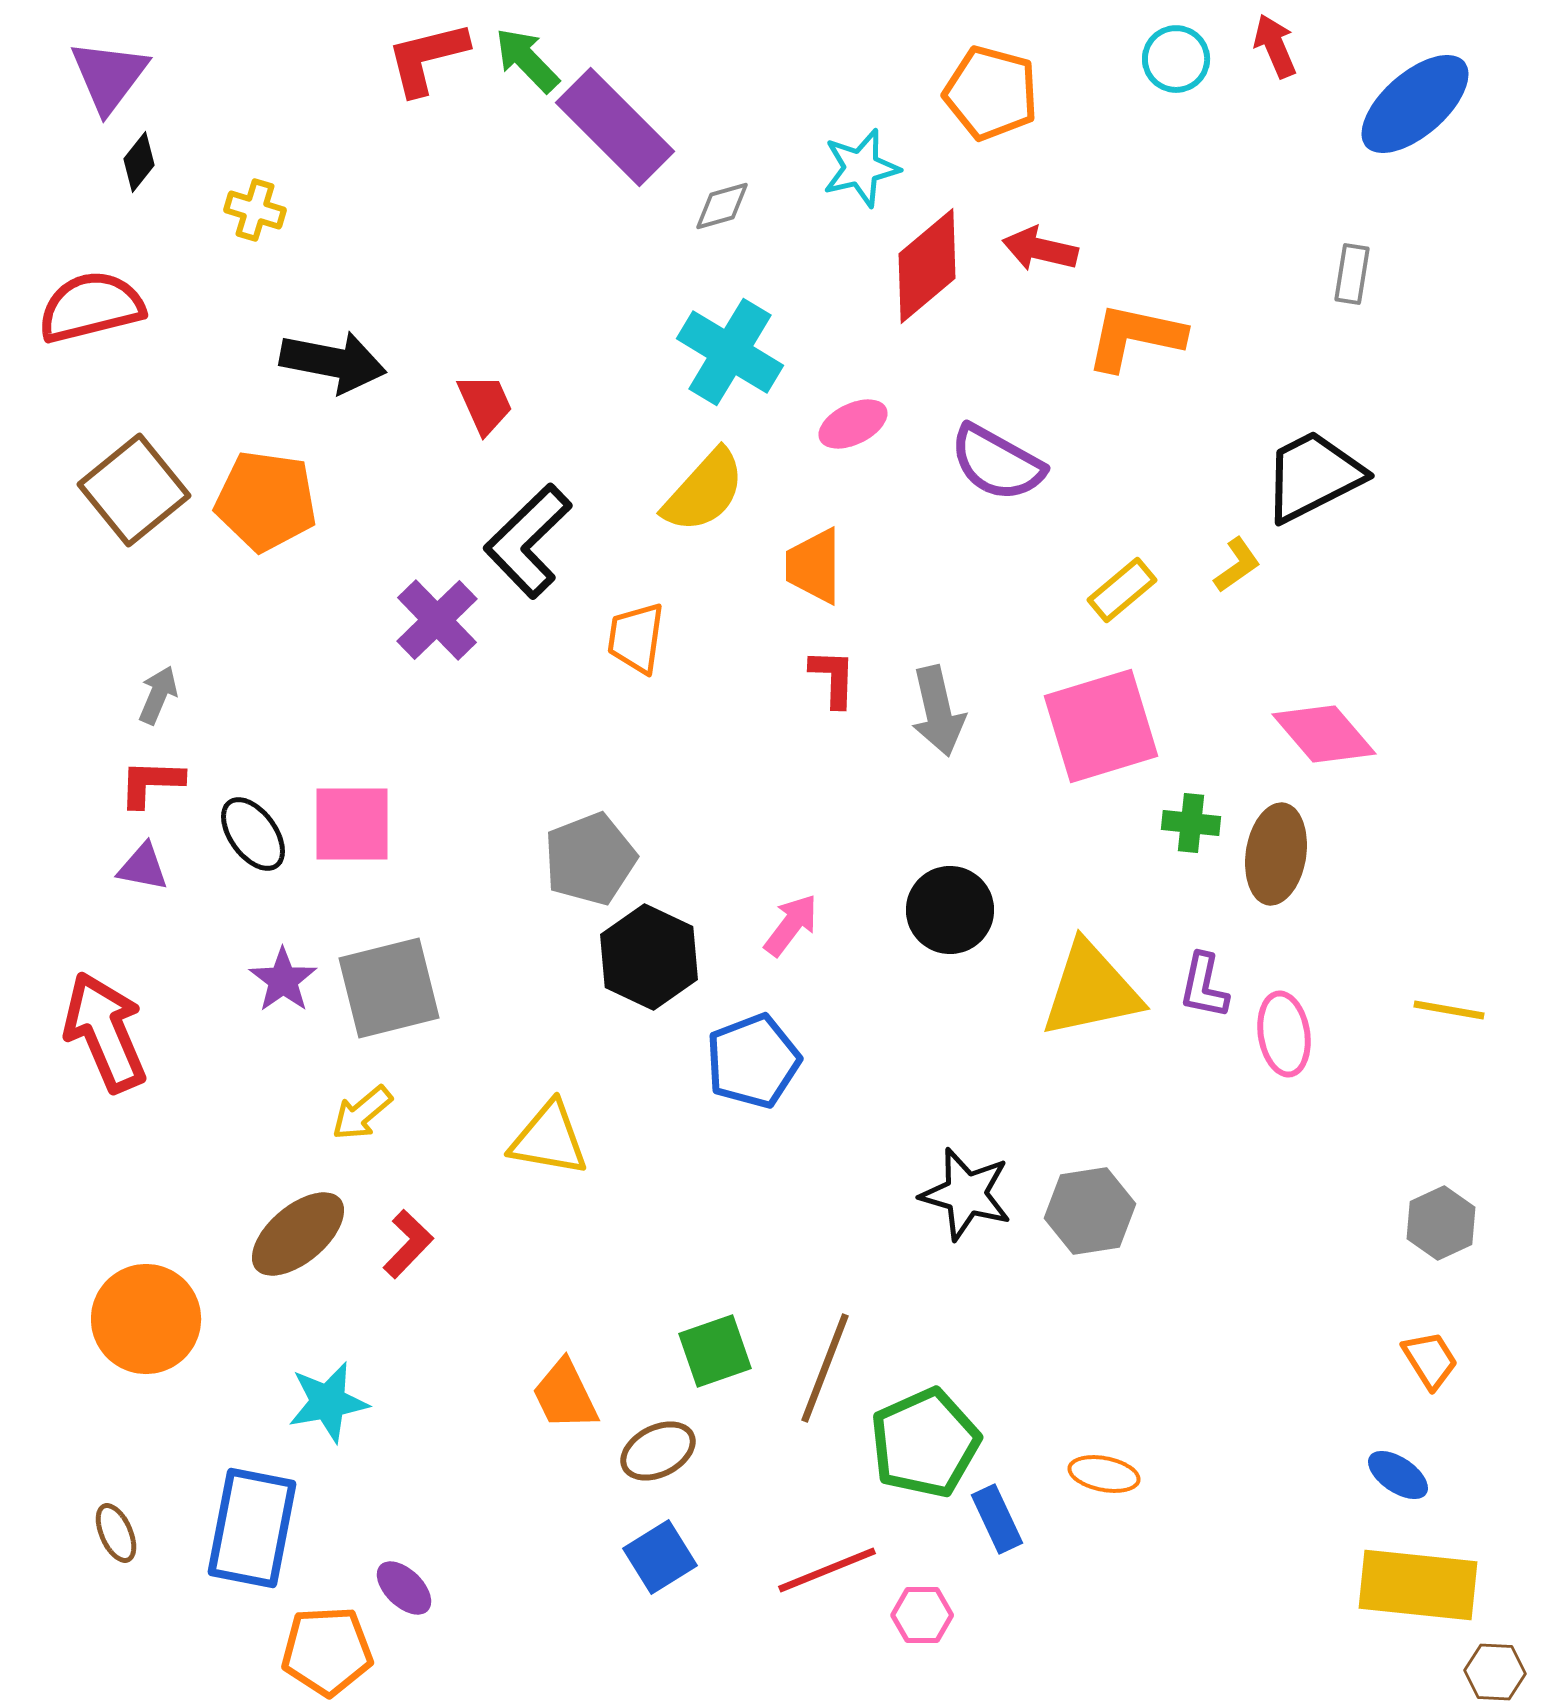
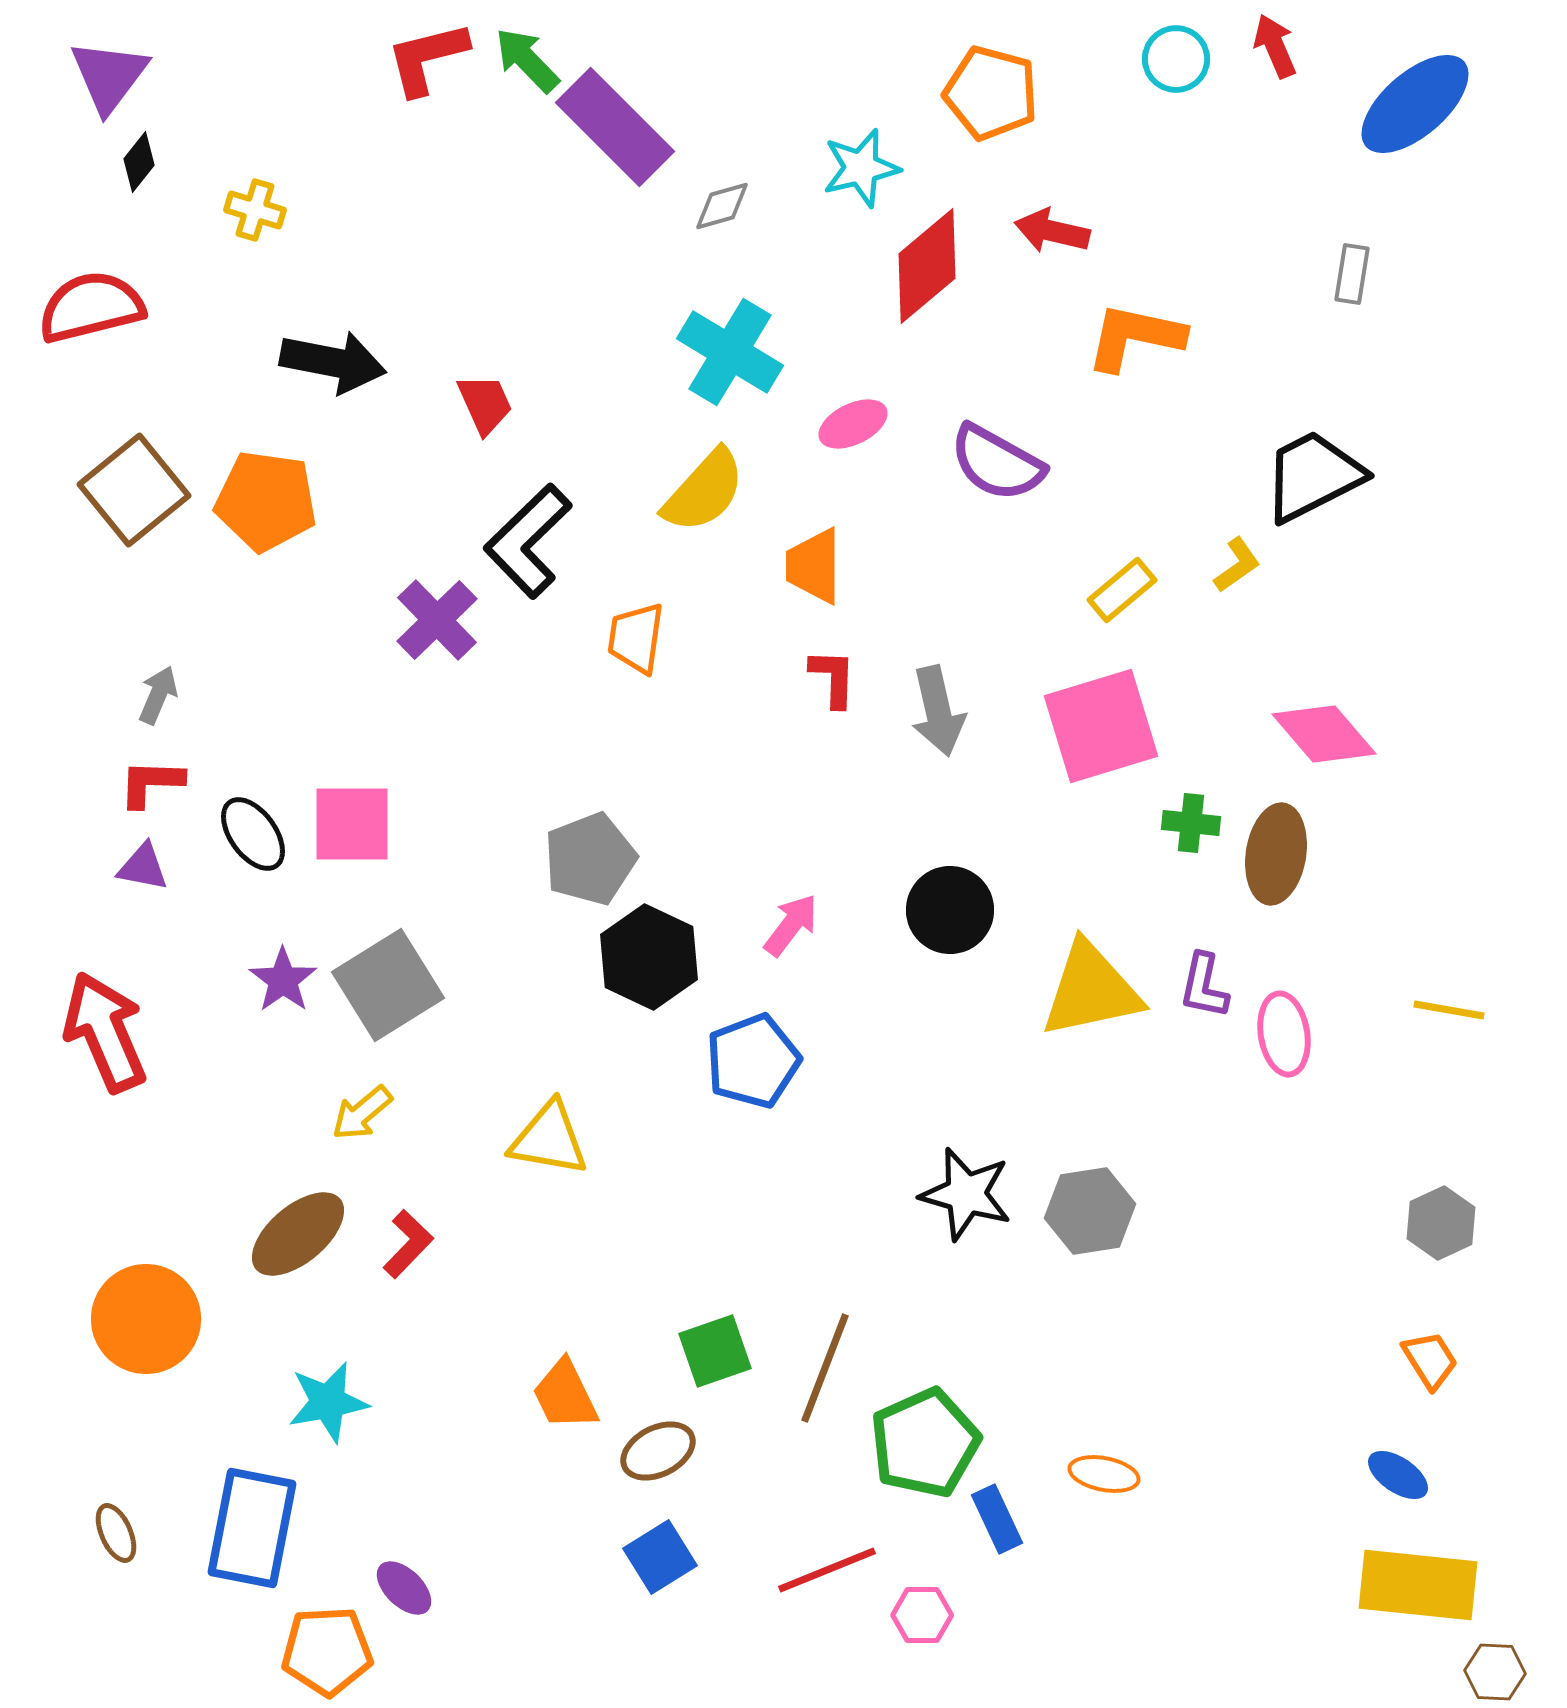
red arrow at (1040, 249): moved 12 px right, 18 px up
gray square at (389, 988): moved 1 px left, 3 px up; rotated 18 degrees counterclockwise
